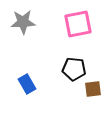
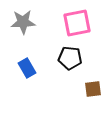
pink square: moved 1 px left, 1 px up
black pentagon: moved 4 px left, 11 px up
blue rectangle: moved 16 px up
